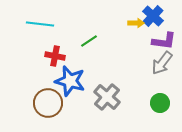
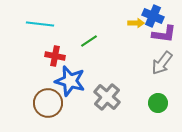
blue cross: rotated 20 degrees counterclockwise
purple L-shape: moved 7 px up
green circle: moved 2 px left
